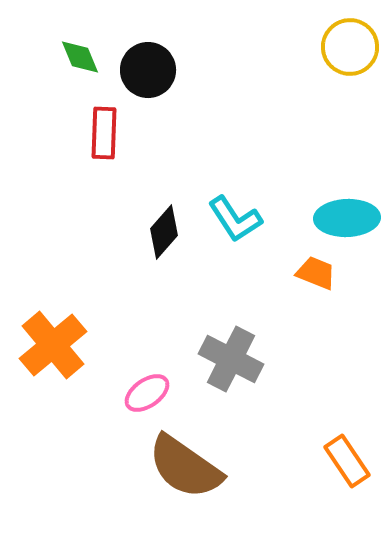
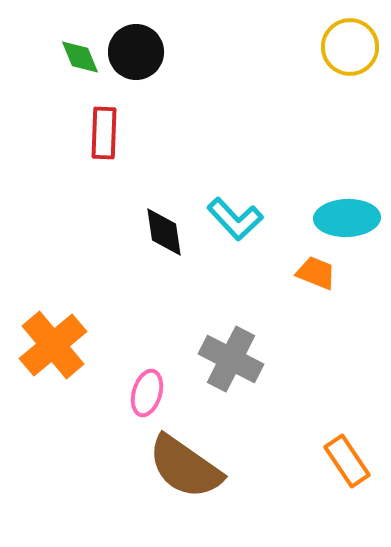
black circle: moved 12 px left, 18 px up
cyan L-shape: rotated 10 degrees counterclockwise
black diamond: rotated 50 degrees counterclockwise
pink ellipse: rotated 39 degrees counterclockwise
